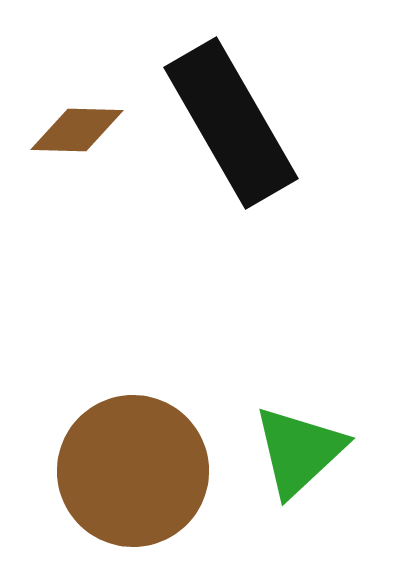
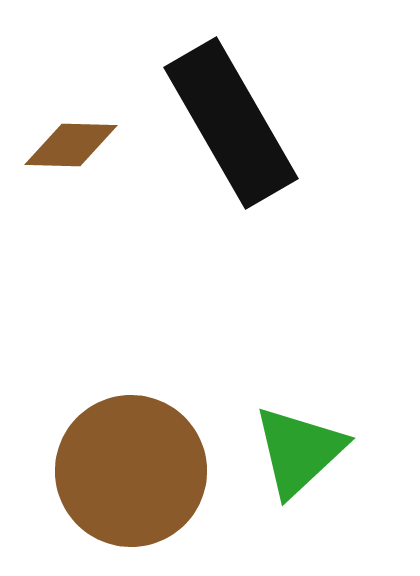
brown diamond: moved 6 px left, 15 px down
brown circle: moved 2 px left
